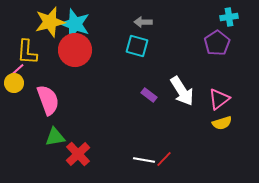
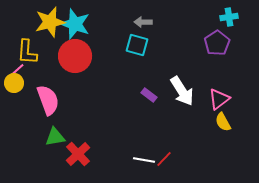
cyan square: moved 1 px up
red circle: moved 6 px down
yellow semicircle: moved 1 px right, 1 px up; rotated 78 degrees clockwise
